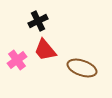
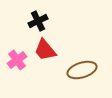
brown ellipse: moved 2 px down; rotated 36 degrees counterclockwise
